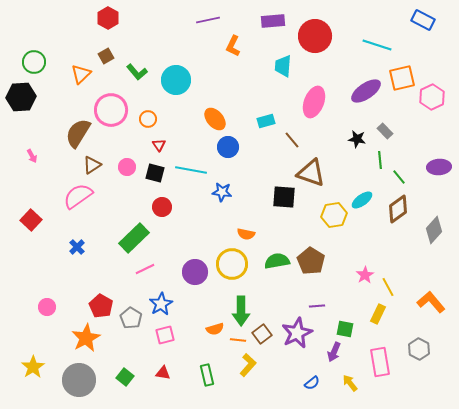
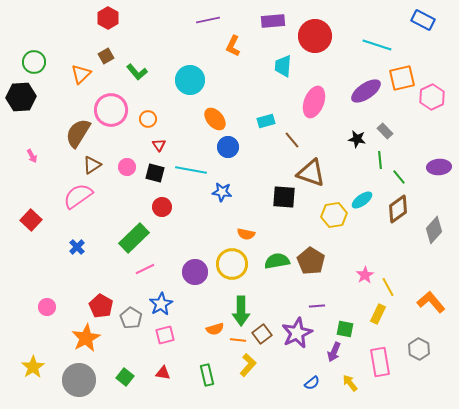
cyan circle at (176, 80): moved 14 px right
